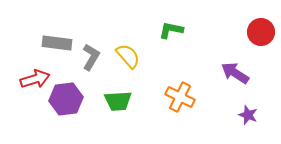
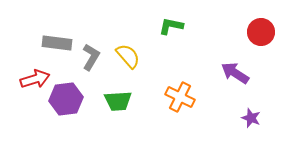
green L-shape: moved 4 px up
purple star: moved 3 px right, 3 px down
